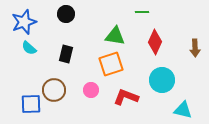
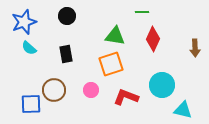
black circle: moved 1 px right, 2 px down
red diamond: moved 2 px left, 3 px up
black rectangle: rotated 24 degrees counterclockwise
cyan circle: moved 5 px down
